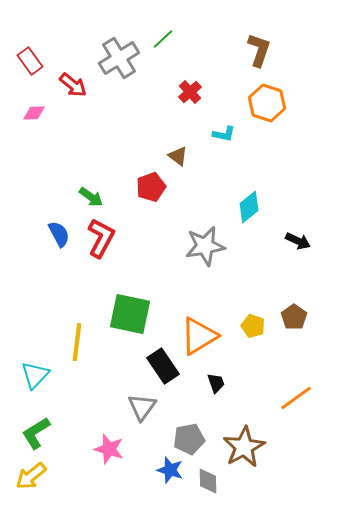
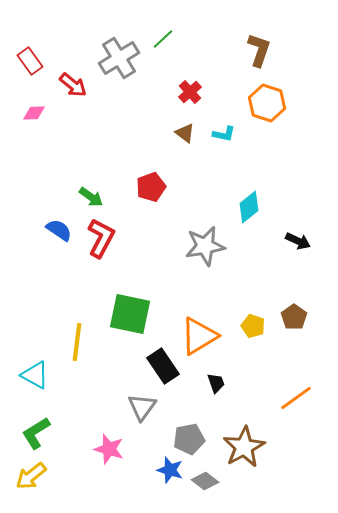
brown triangle: moved 7 px right, 23 px up
blue semicircle: moved 4 px up; rotated 28 degrees counterclockwise
cyan triangle: rotated 44 degrees counterclockwise
gray diamond: moved 3 px left; rotated 52 degrees counterclockwise
